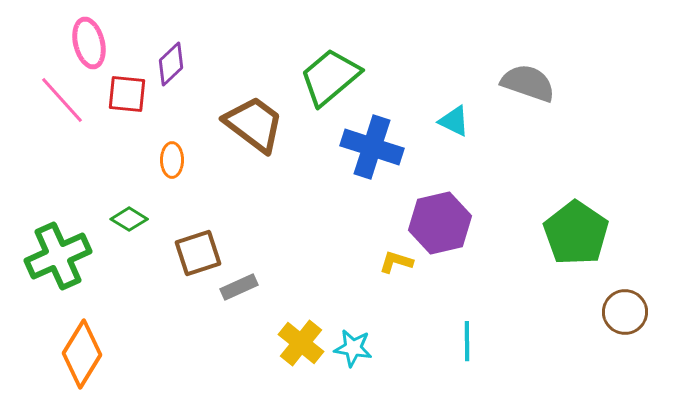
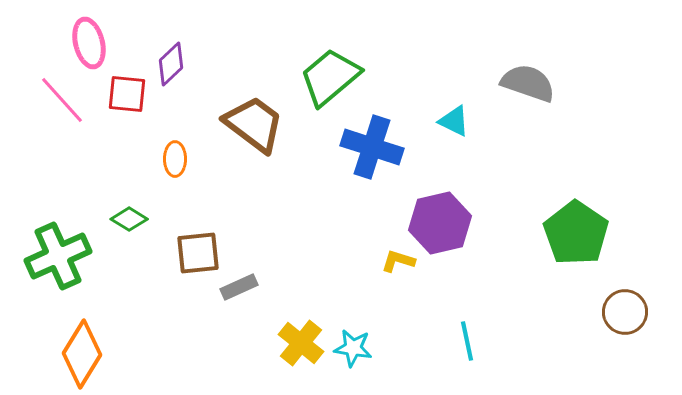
orange ellipse: moved 3 px right, 1 px up
brown square: rotated 12 degrees clockwise
yellow L-shape: moved 2 px right, 1 px up
cyan line: rotated 12 degrees counterclockwise
